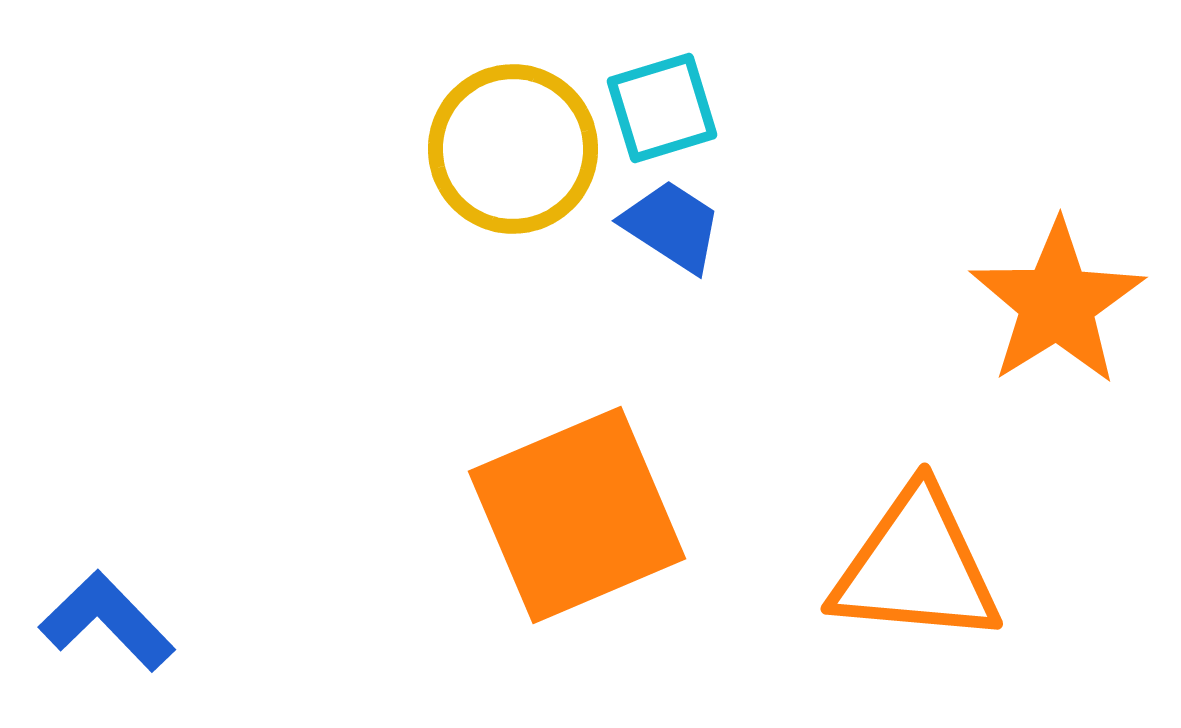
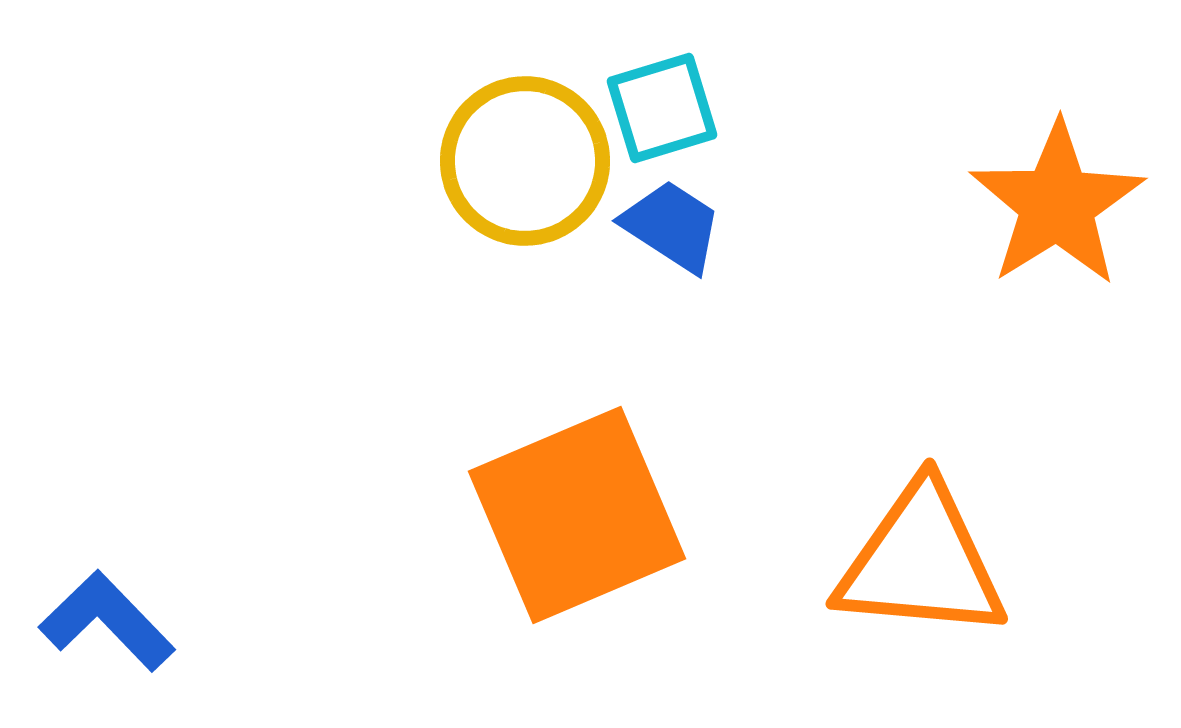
yellow circle: moved 12 px right, 12 px down
orange star: moved 99 px up
orange triangle: moved 5 px right, 5 px up
